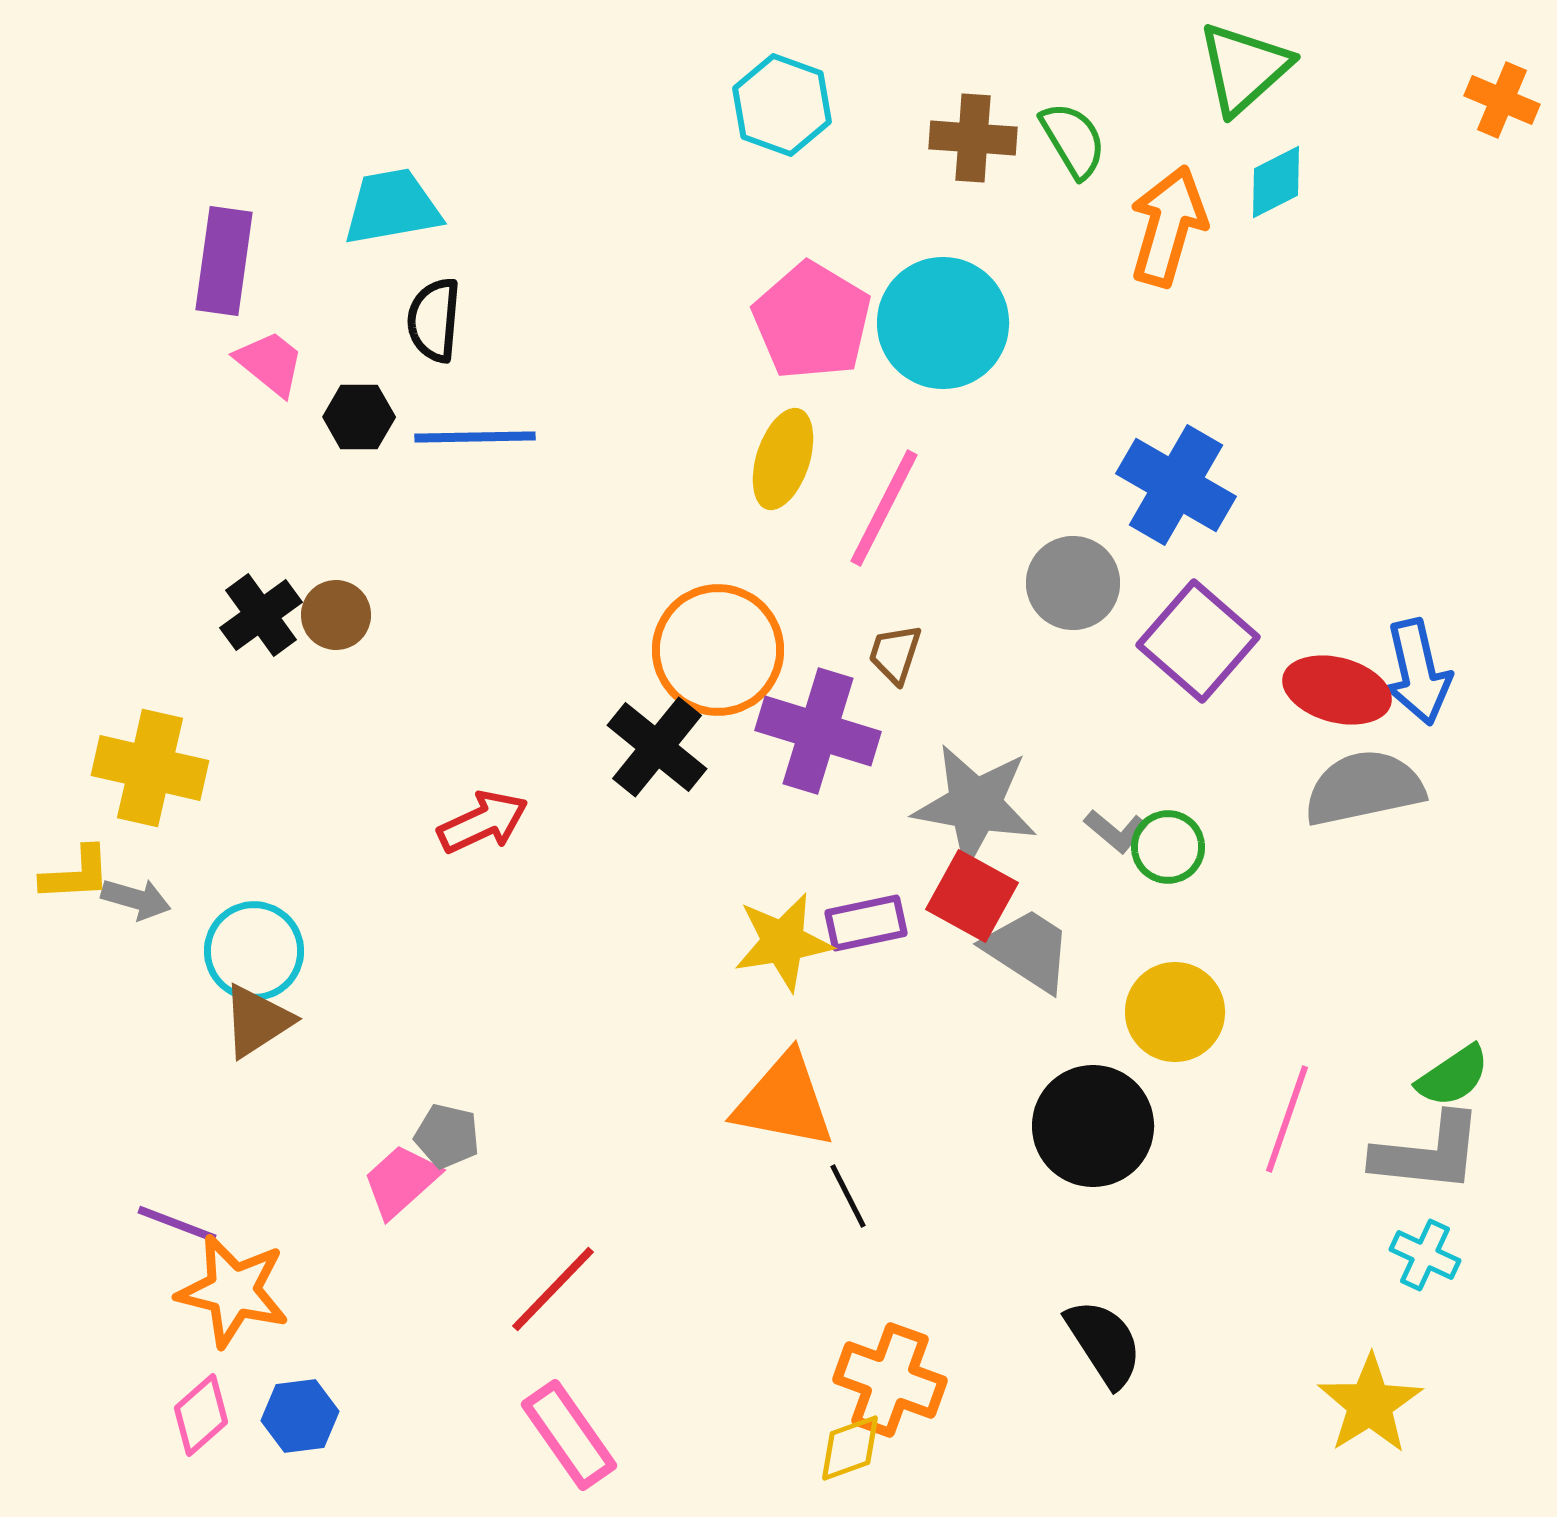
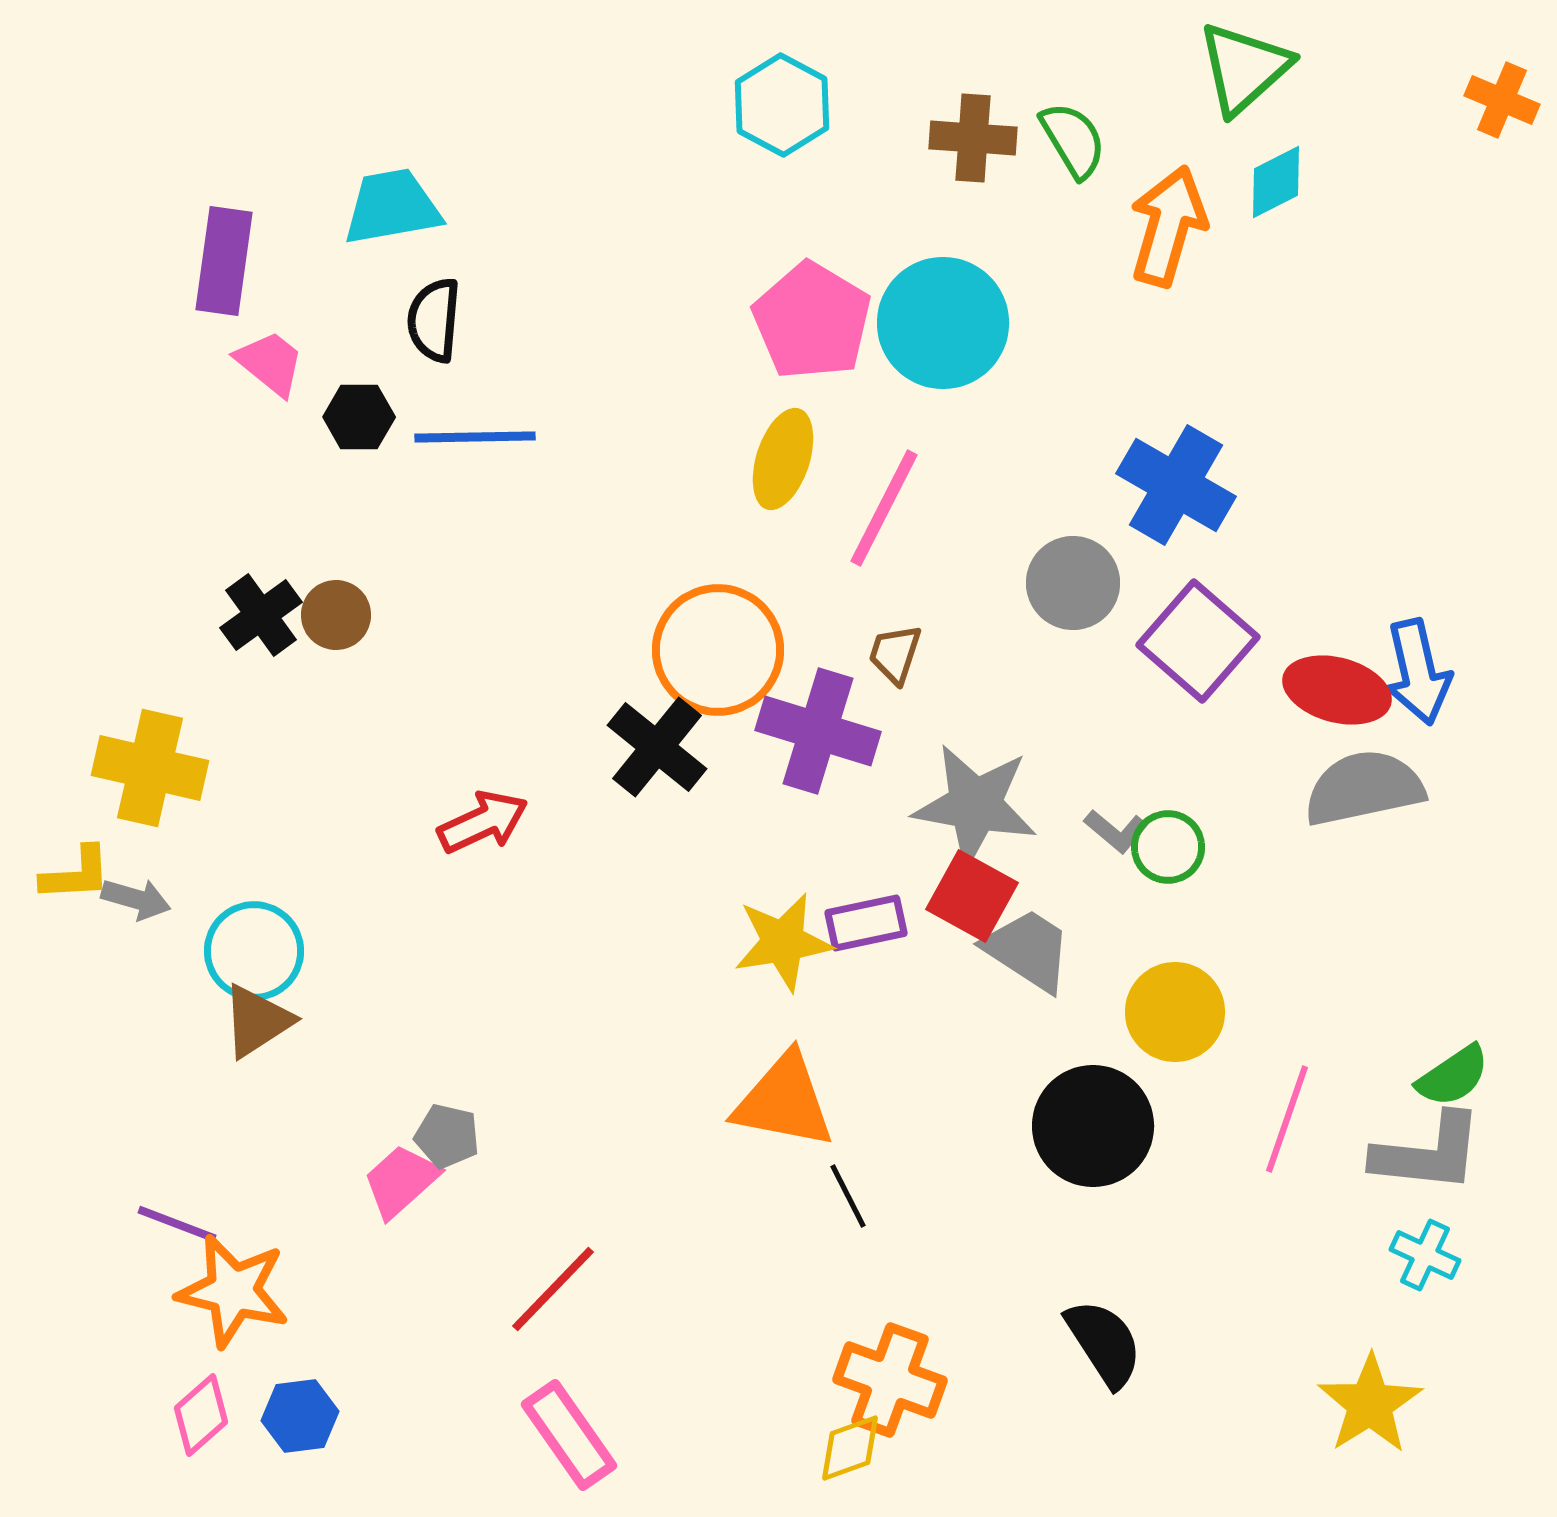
cyan hexagon at (782, 105): rotated 8 degrees clockwise
